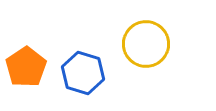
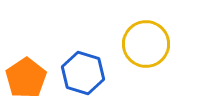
orange pentagon: moved 11 px down
